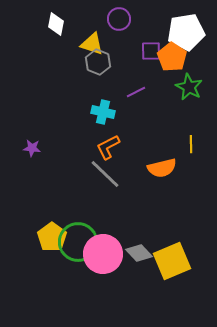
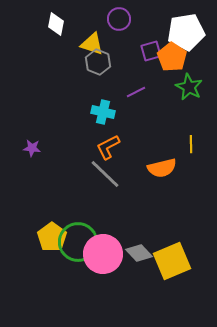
purple square: rotated 15 degrees counterclockwise
